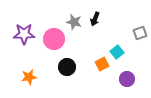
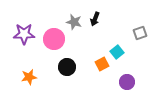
purple circle: moved 3 px down
